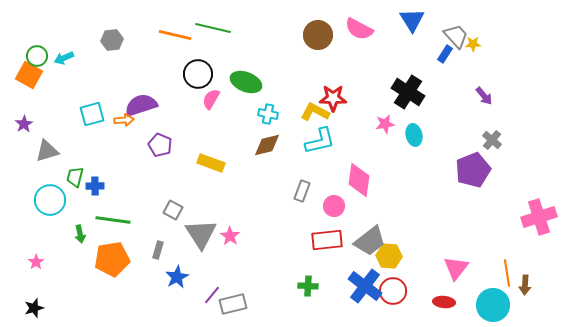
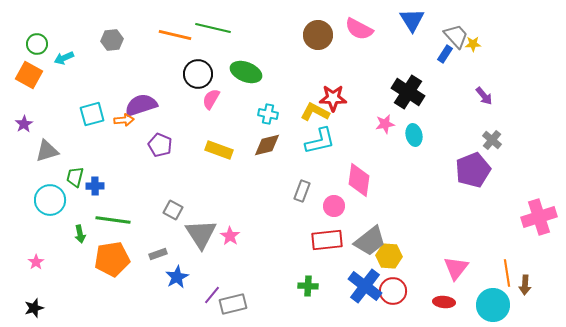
green circle at (37, 56): moved 12 px up
green ellipse at (246, 82): moved 10 px up
yellow rectangle at (211, 163): moved 8 px right, 13 px up
gray rectangle at (158, 250): moved 4 px down; rotated 54 degrees clockwise
